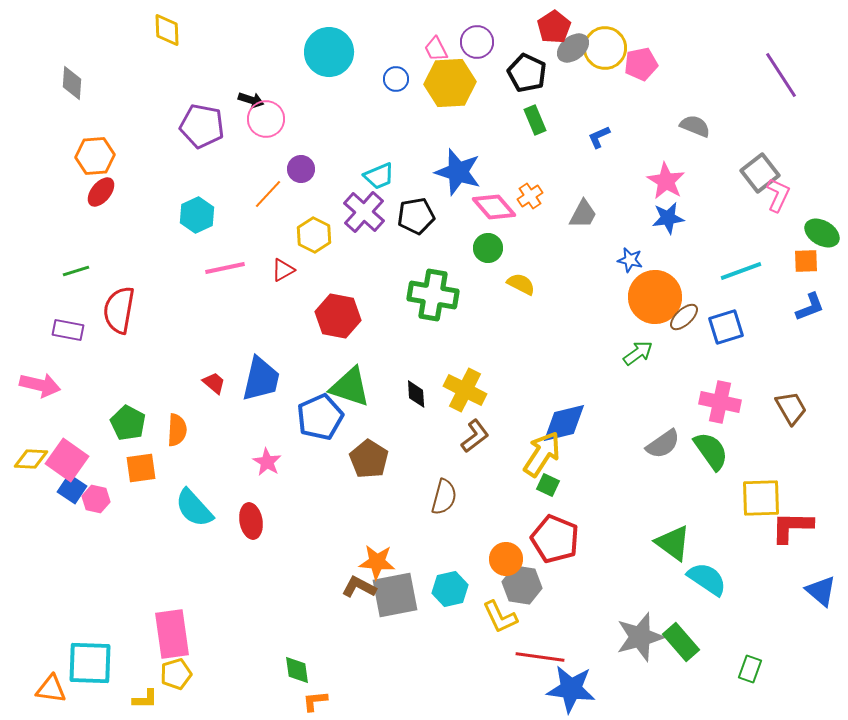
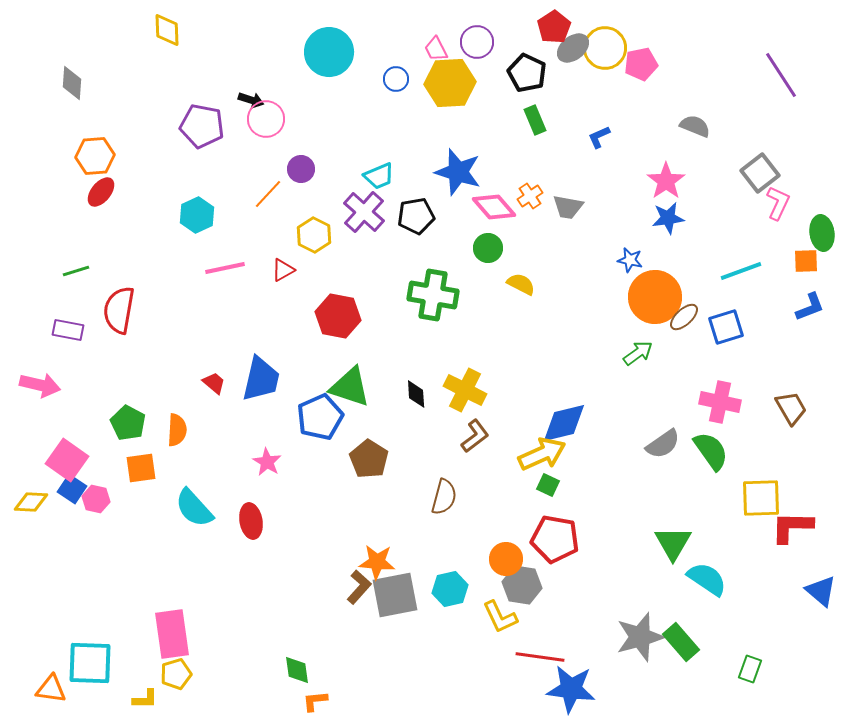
pink star at (666, 181): rotated 6 degrees clockwise
pink L-shape at (778, 195): moved 8 px down
gray trapezoid at (583, 214): moved 15 px left, 7 px up; rotated 72 degrees clockwise
green ellipse at (822, 233): rotated 52 degrees clockwise
yellow arrow at (542, 454): rotated 33 degrees clockwise
yellow diamond at (31, 459): moved 43 px down
red pentagon at (555, 539): rotated 12 degrees counterclockwise
green triangle at (673, 543): rotated 24 degrees clockwise
brown L-shape at (359, 587): rotated 104 degrees clockwise
